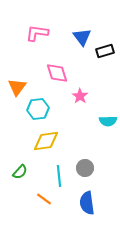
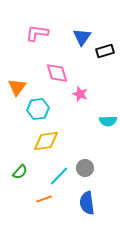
blue triangle: rotated 12 degrees clockwise
pink star: moved 2 px up; rotated 14 degrees counterclockwise
cyan line: rotated 50 degrees clockwise
orange line: rotated 56 degrees counterclockwise
